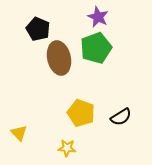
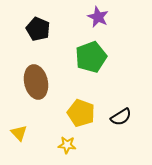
green pentagon: moved 5 px left, 9 px down
brown ellipse: moved 23 px left, 24 px down
yellow star: moved 3 px up
